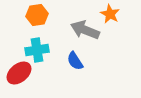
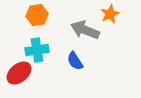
orange star: rotated 18 degrees clockwise
